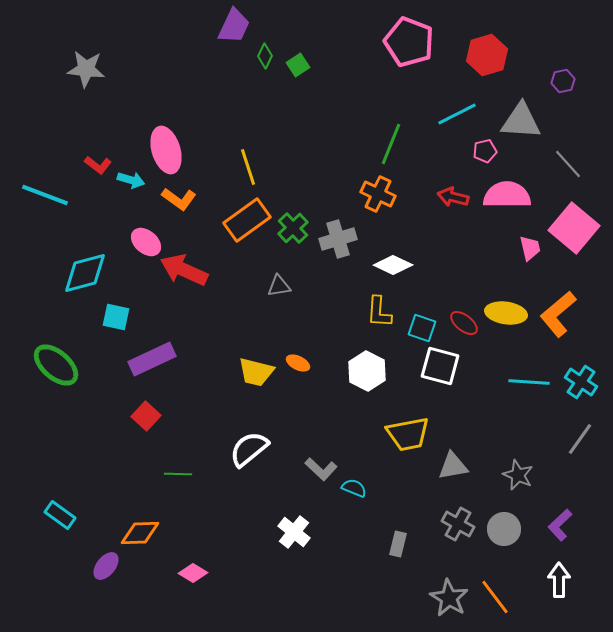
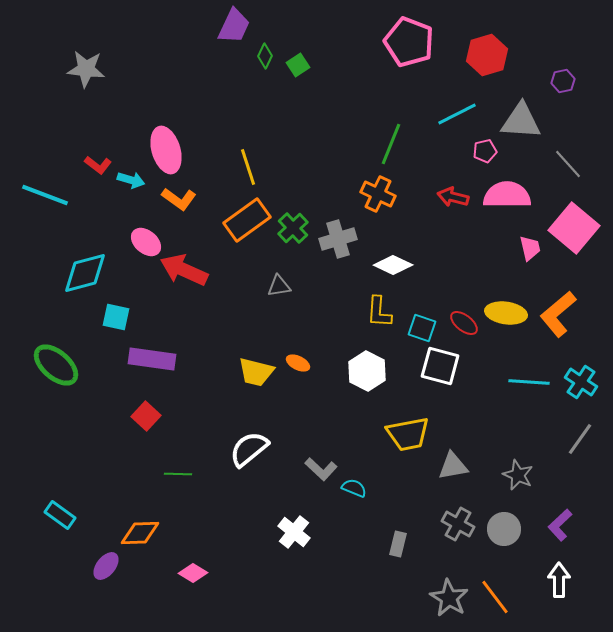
purple rectangle at (152, 359): rotated 33 degrees clockwise
